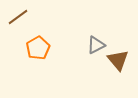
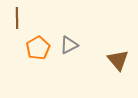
brown line: moved 1 px left, 1 px down; rotated 55 degrees counterclockwise
gray triangle: moved 27 px left
